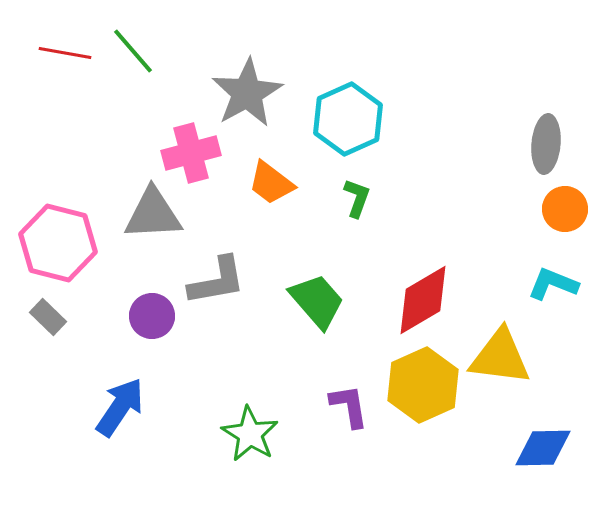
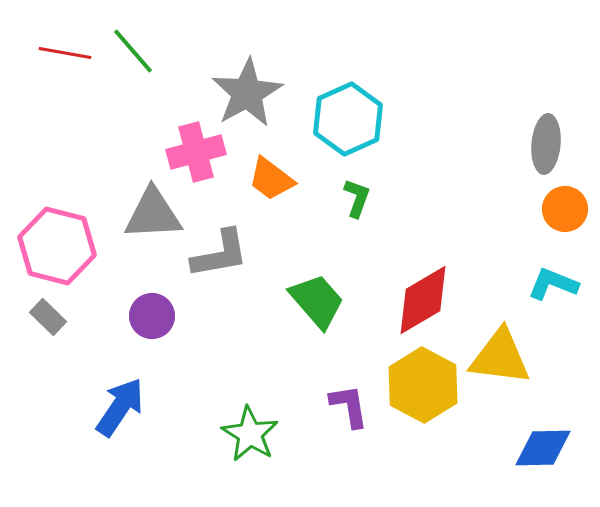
pink cross: moved 5 px right, 1 px up
orange trapezoid: moved 4 px up
pink hexagon: moved 1 px left, 3 px down
gray L-shape: moved 3 px right, 27 px up
yellow hexagon: rotated 8 degrees counterclockwise
